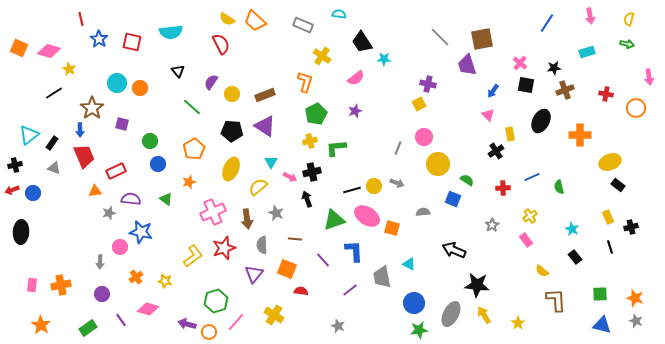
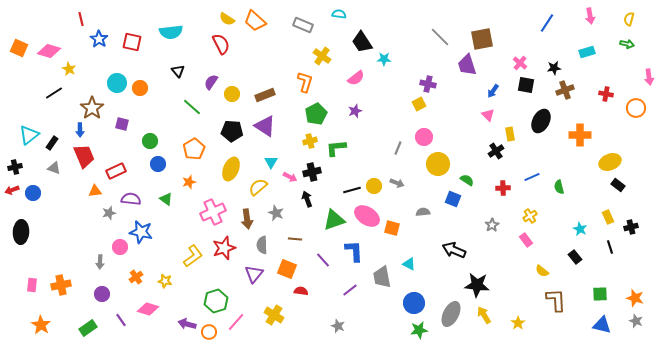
black cross at (15, 165): moved 2 px down
cyan star at (572, 229): moved 8 px right
